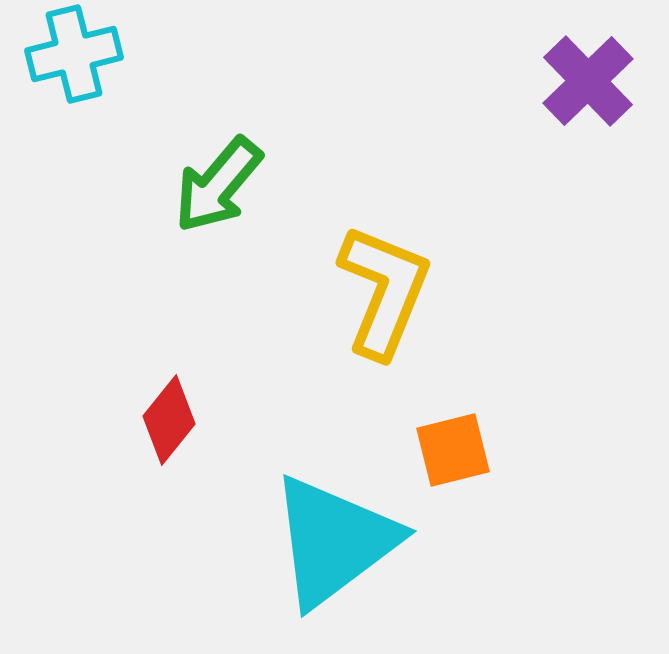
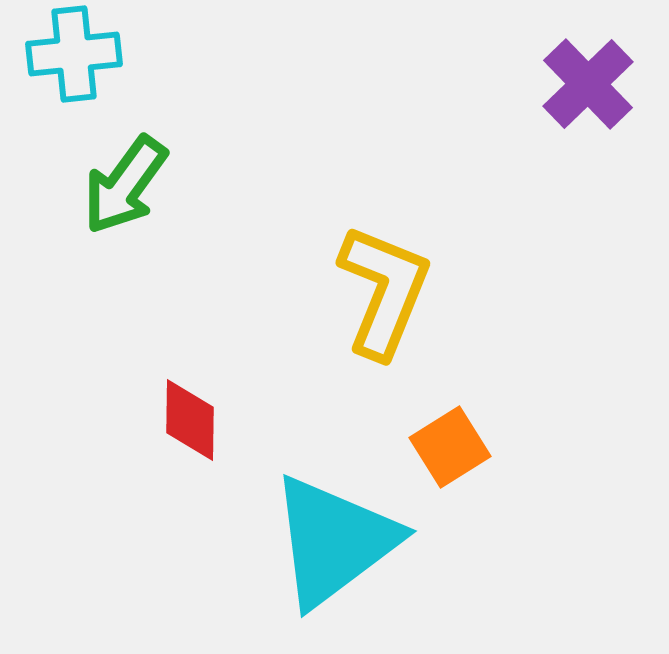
cyan cross: rotated 8 degrees clockwise
purple cross: moved 3 px down
green arrow: moved 93 px left; rotated 4 degrees counterclockwise
red diamond: moved 21 px right; rotated 38 degrees counterclockwise
orange square: moved 3 px left, 3 px up; rotated 18 degrees counterclockwise
